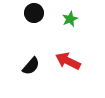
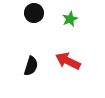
black semicircle: rotated 24 degrees counterclockwise
